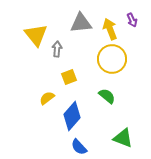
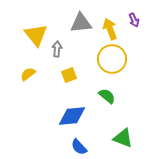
purple arrow: moved 2 px right
yellow square: moved 2 px up
yellow semicircle: moved 19 px left, 24 px up
blue diamond: rotated 44 degrees clockwise
